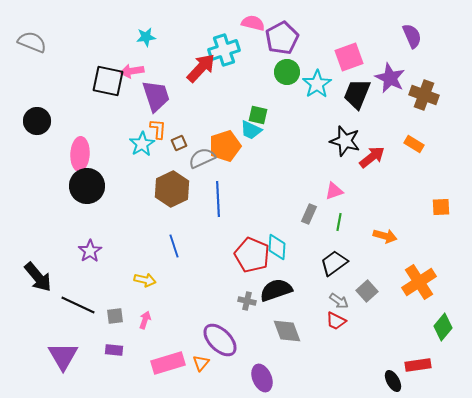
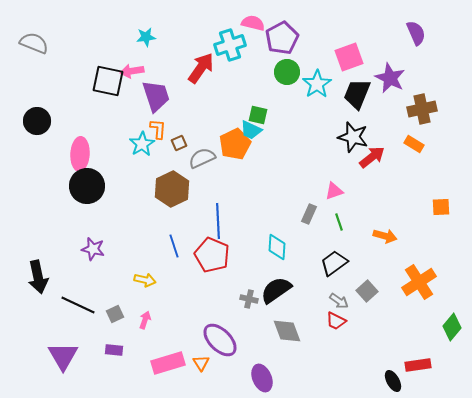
purple semicircle at (412, 36): moved 4 px right, 3 px up
gray semicircle at (32, 42): moved 2 px right, 1 px down
cyan cross at (224, 50): moved 6 px right, 5 px up
red arrow at (201, 68): rotated 8 degrees counterclockwise
brown cross at (424, 95): moved 2 px left, 14 px down; rotated 32 degrees counterclockwise
black star at (345, 141): moved 8 px right, 4 px up
orange pentagon at (225, 146): moved 10 px right, 2 px up; rotated 8 degrees counterclockwise
blue line at (218, 199): moved 22 px down
green line at (339, 222): rotated 30 degrees counterclockwise
purple star at (90, 251): moved 3 px right, 2 px up; rotated 25 degrees counterclockwise
red pentagon at (252, 255): moved 40 px left
black arrow at (38, 277): rotated 28 degrees clockwise
black semicircle at (276, 290): rotated 16 degrees counterclockwise
gray cross at (247, 301): moved 2 px right, 2 px up
gray square at (115, 316): moved 2 px up; rotated 18 degrees counterclockwise
green diamond at (443, 327): moved 9 px right
orange triangle at (201, 363): rotated 12 degrees counterclockwise
